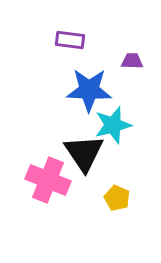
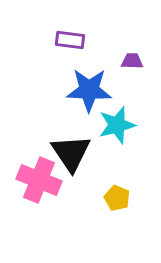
cyan star: moved 4 px right
black triangle: moved 13 px left
pink cross: moved 9 px left
